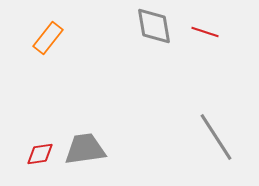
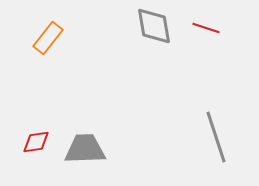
red line: moved 1 px right, 4 px up
gray line: rotated 15 degrees clockwise
gray trapezoid: rotated 6 degrees clockwise
red diamond: moved 4 px left, 12 px up
